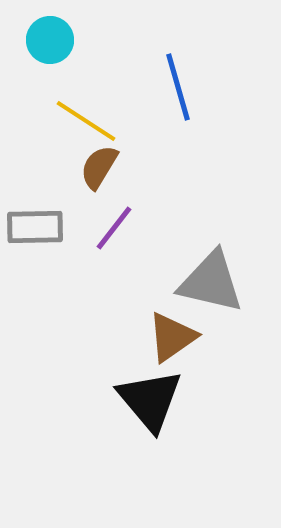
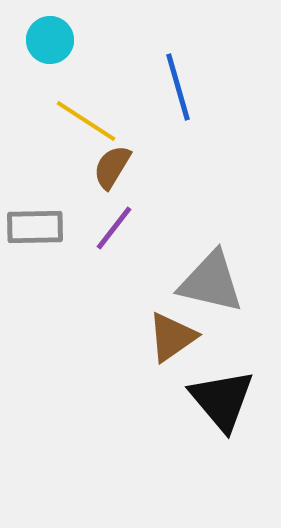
brown semicircle: moved 13 px right
black triangle: moved 72 px right
